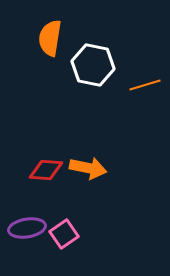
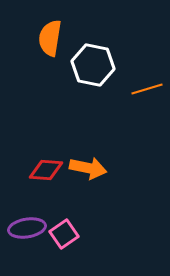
orange line: moved 2 px right, 4 px down
